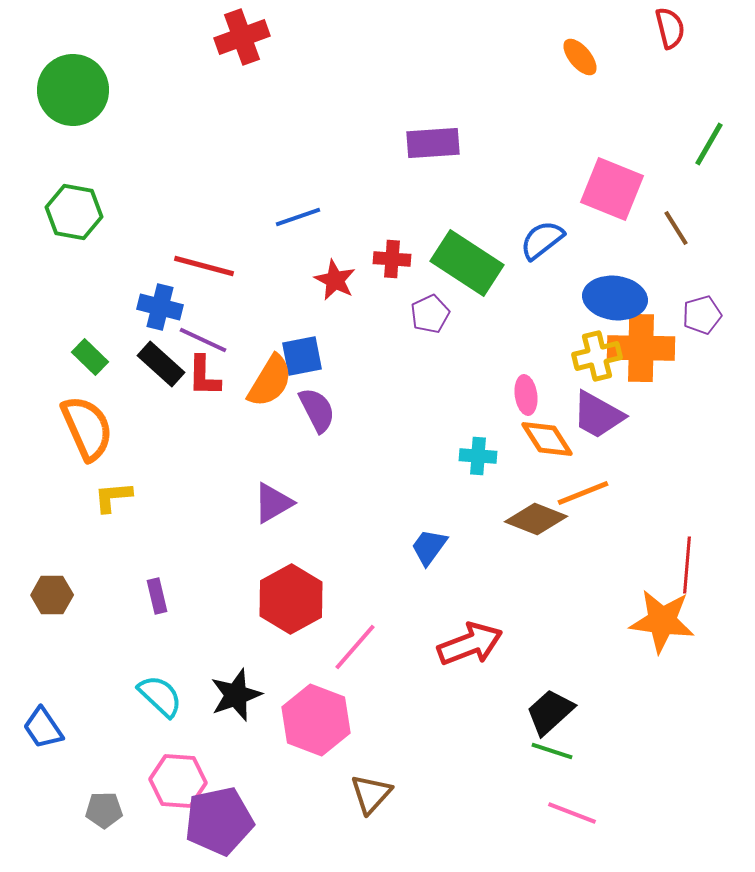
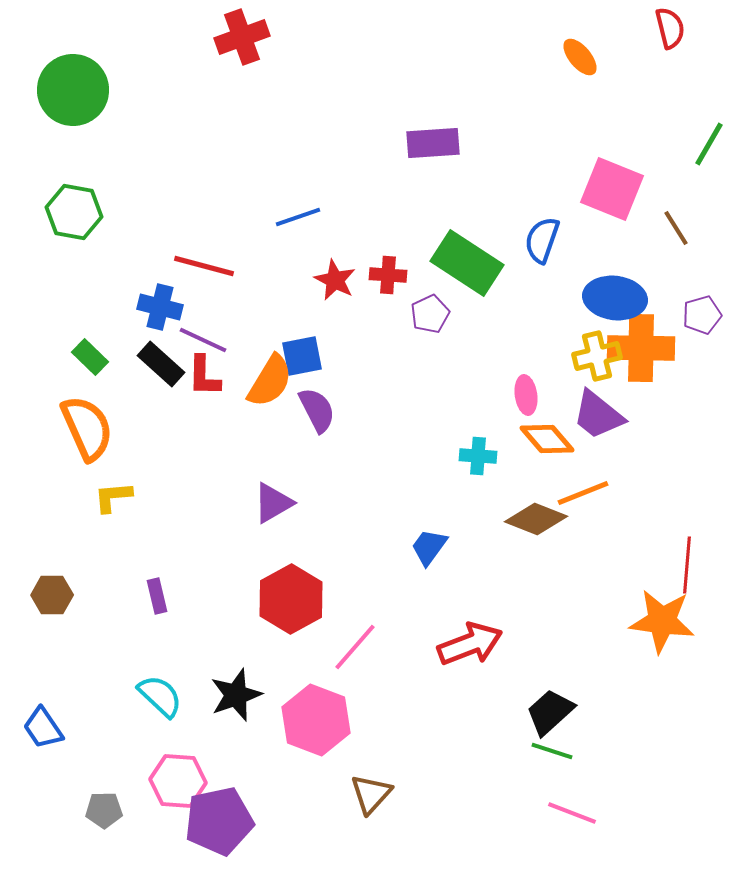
blue semicircle at (542, 240): rotated 33 degrees counterclockwise
red cross at (392, 259): moved 4 px left, 16 px down
purple trapezoid at (598, 415): rotated 10 degrees clockwise
orange diamond at (547, 439): rotated 8 degrees counterclockwise
